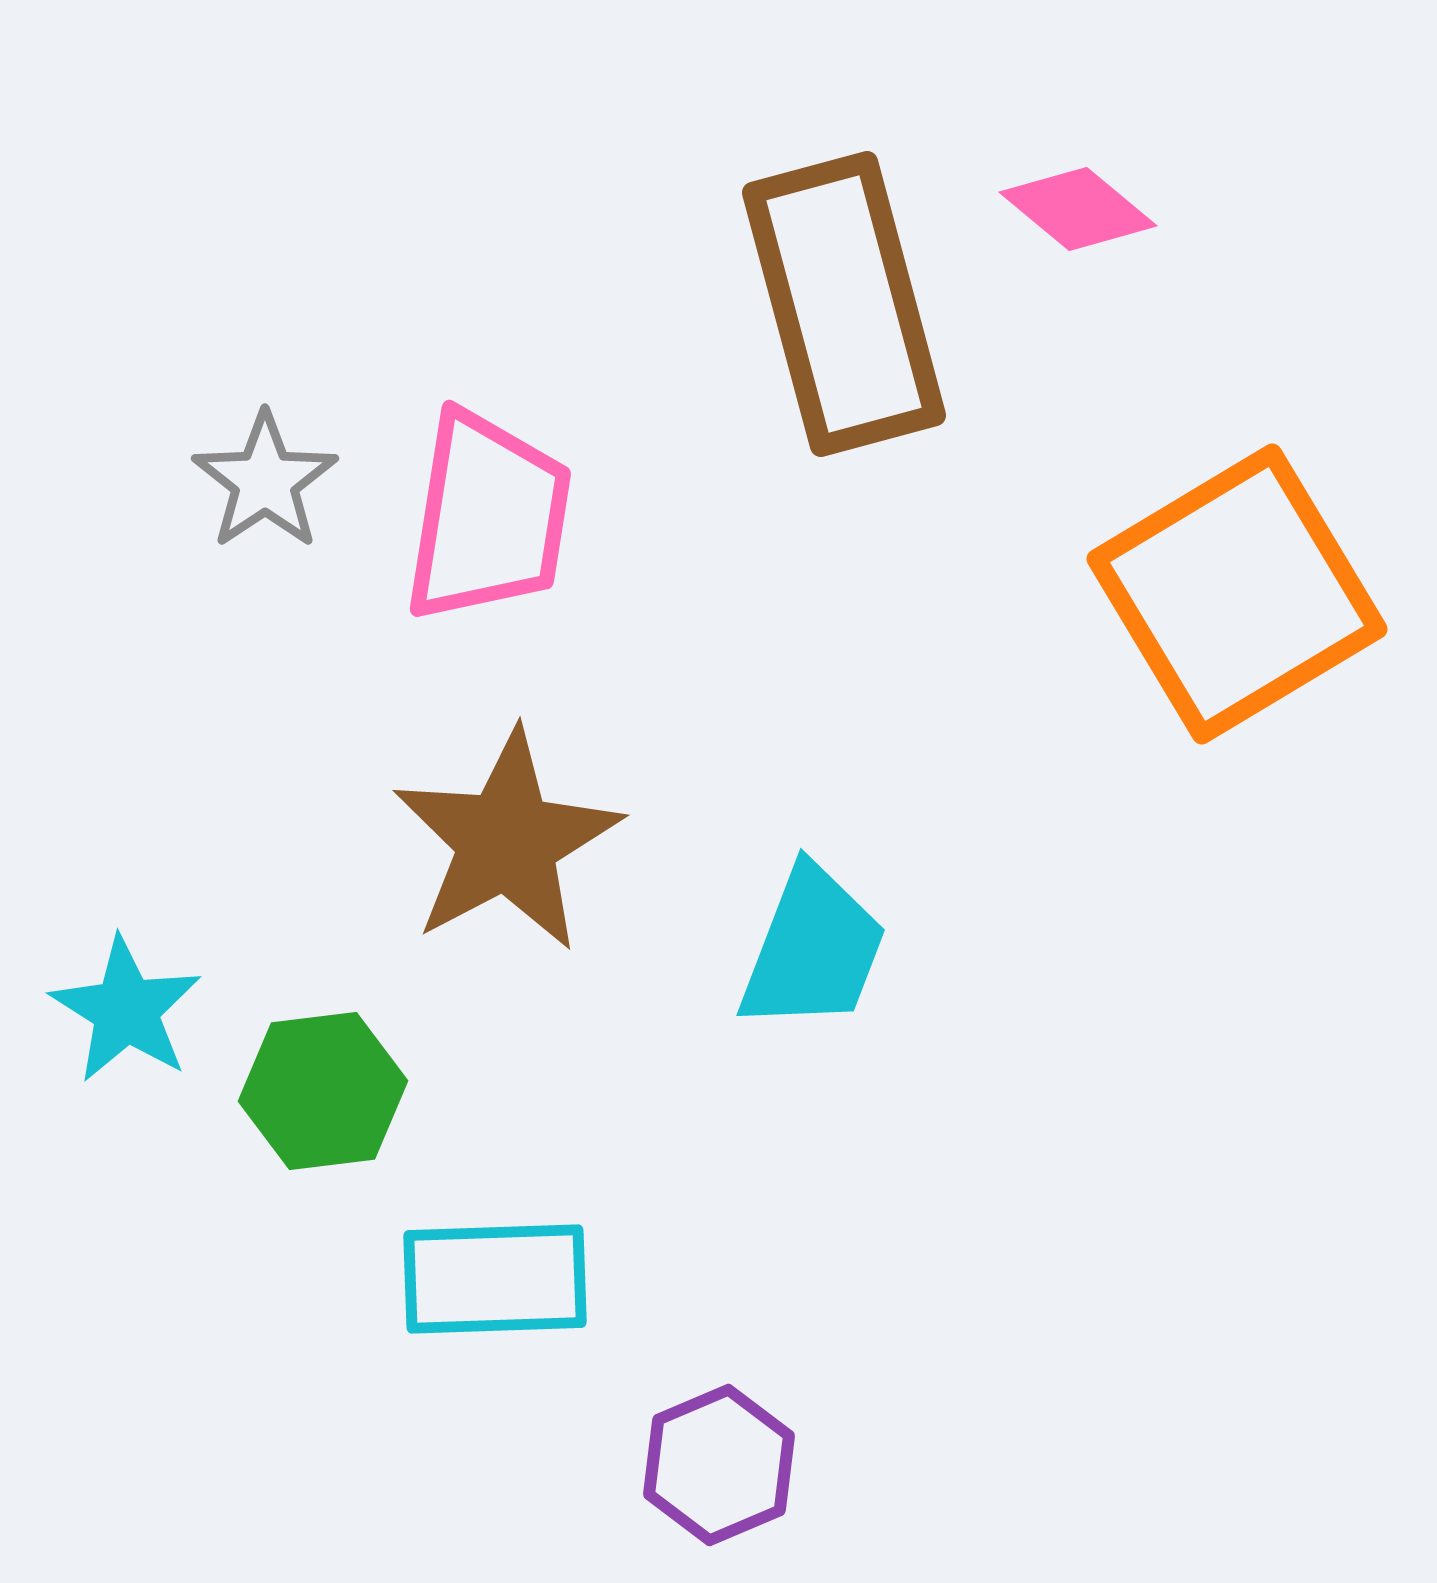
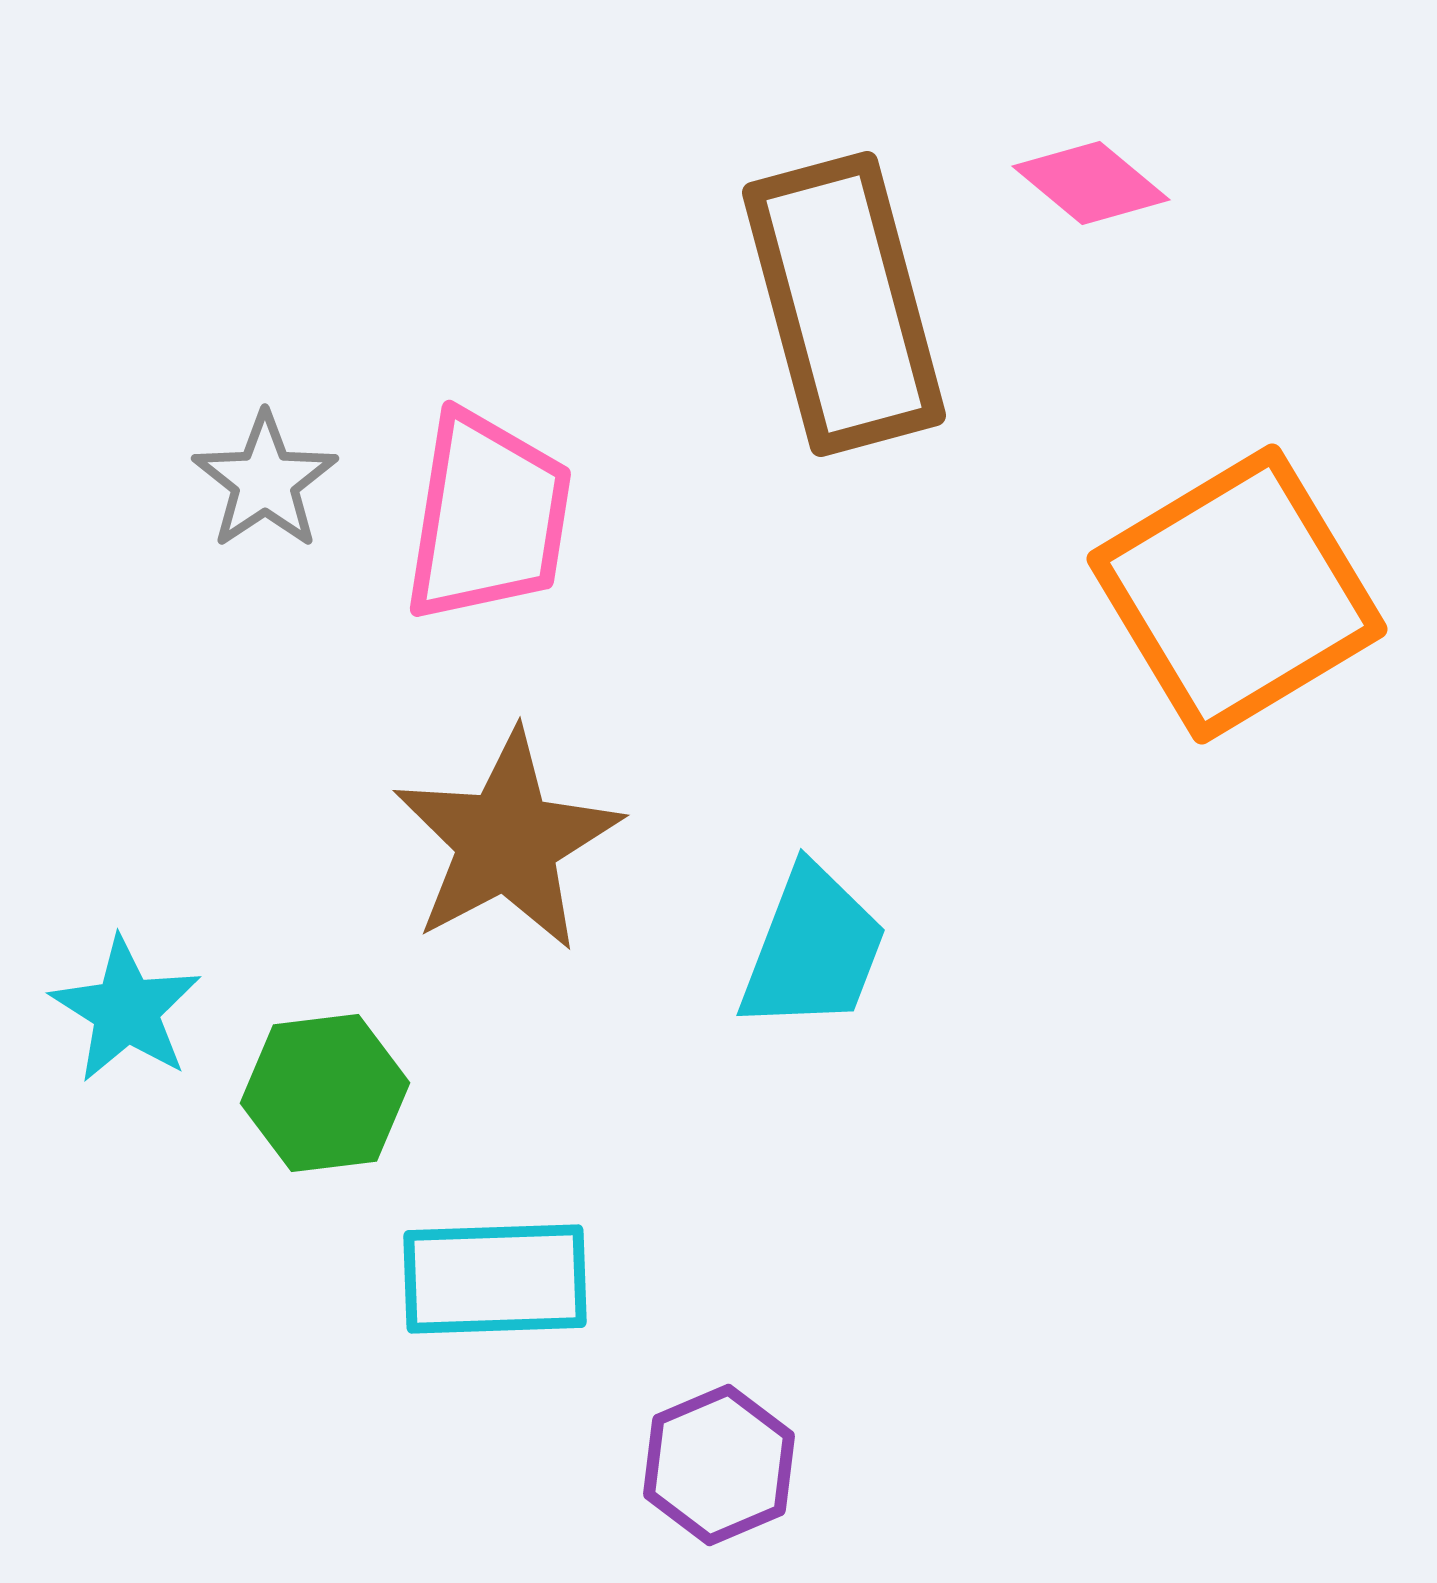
pink diamond: moved 13 px right, 26 px up
green hexagon: moved 2 px right, 2 px down
